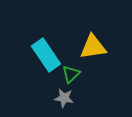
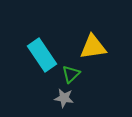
cyan rectangle: moved 4 px left
